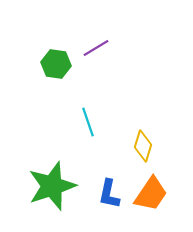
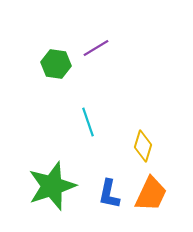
orange trapezoid: rotated 9 degrees counterclockwise
